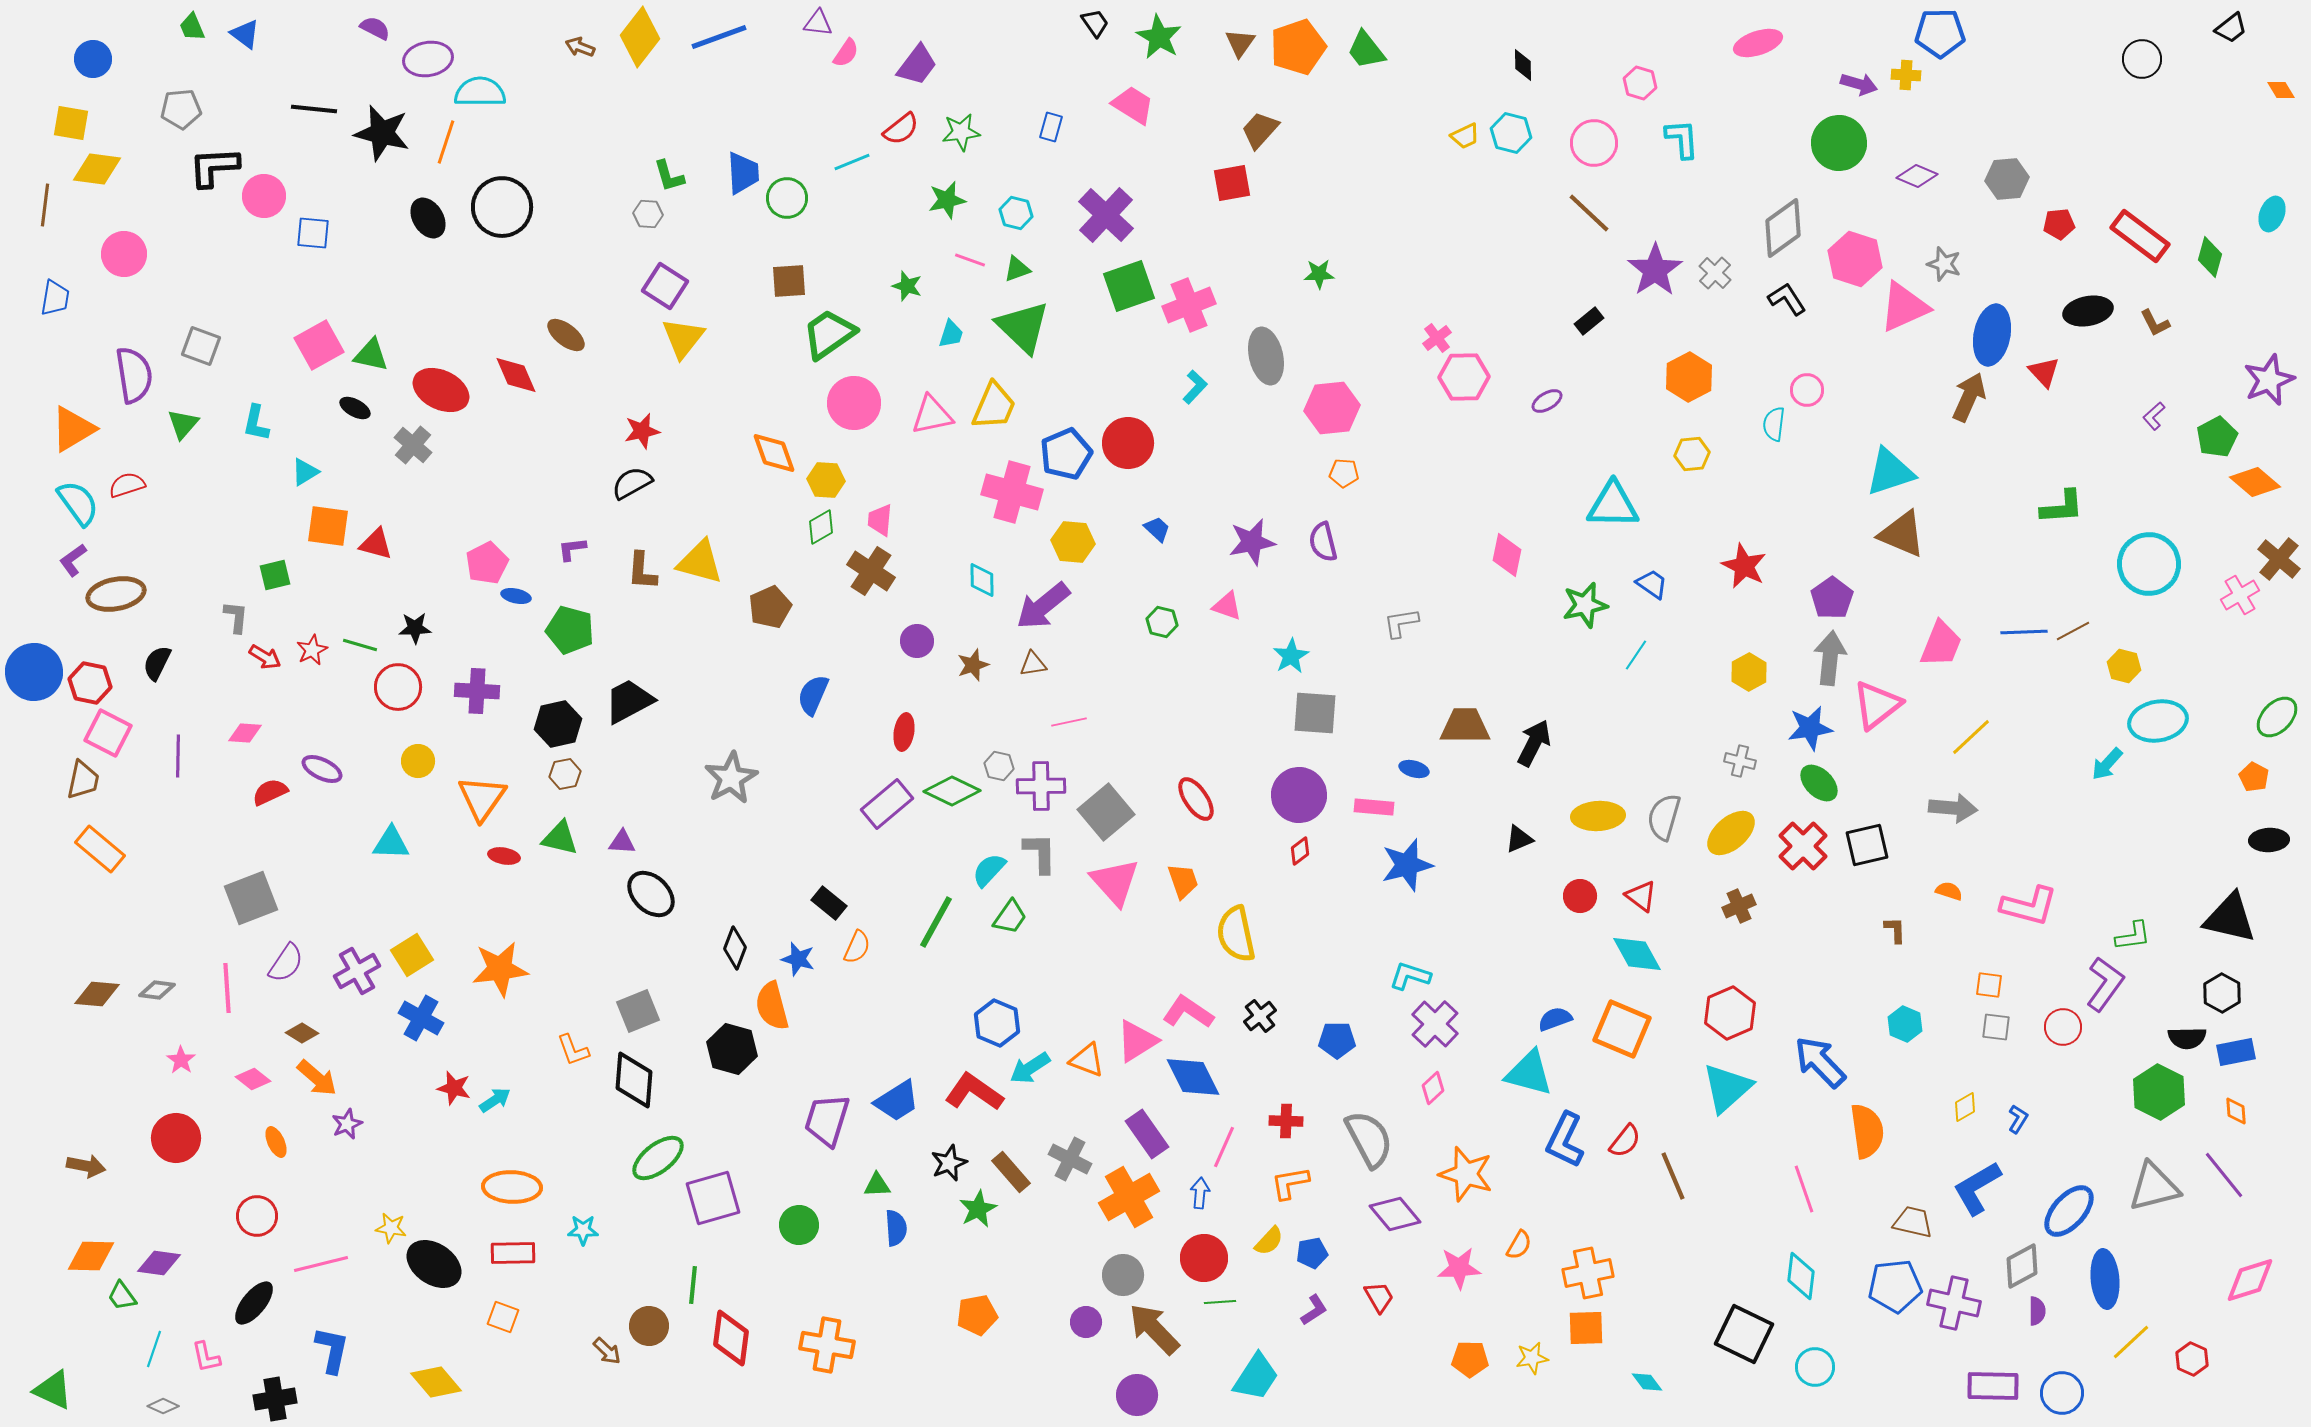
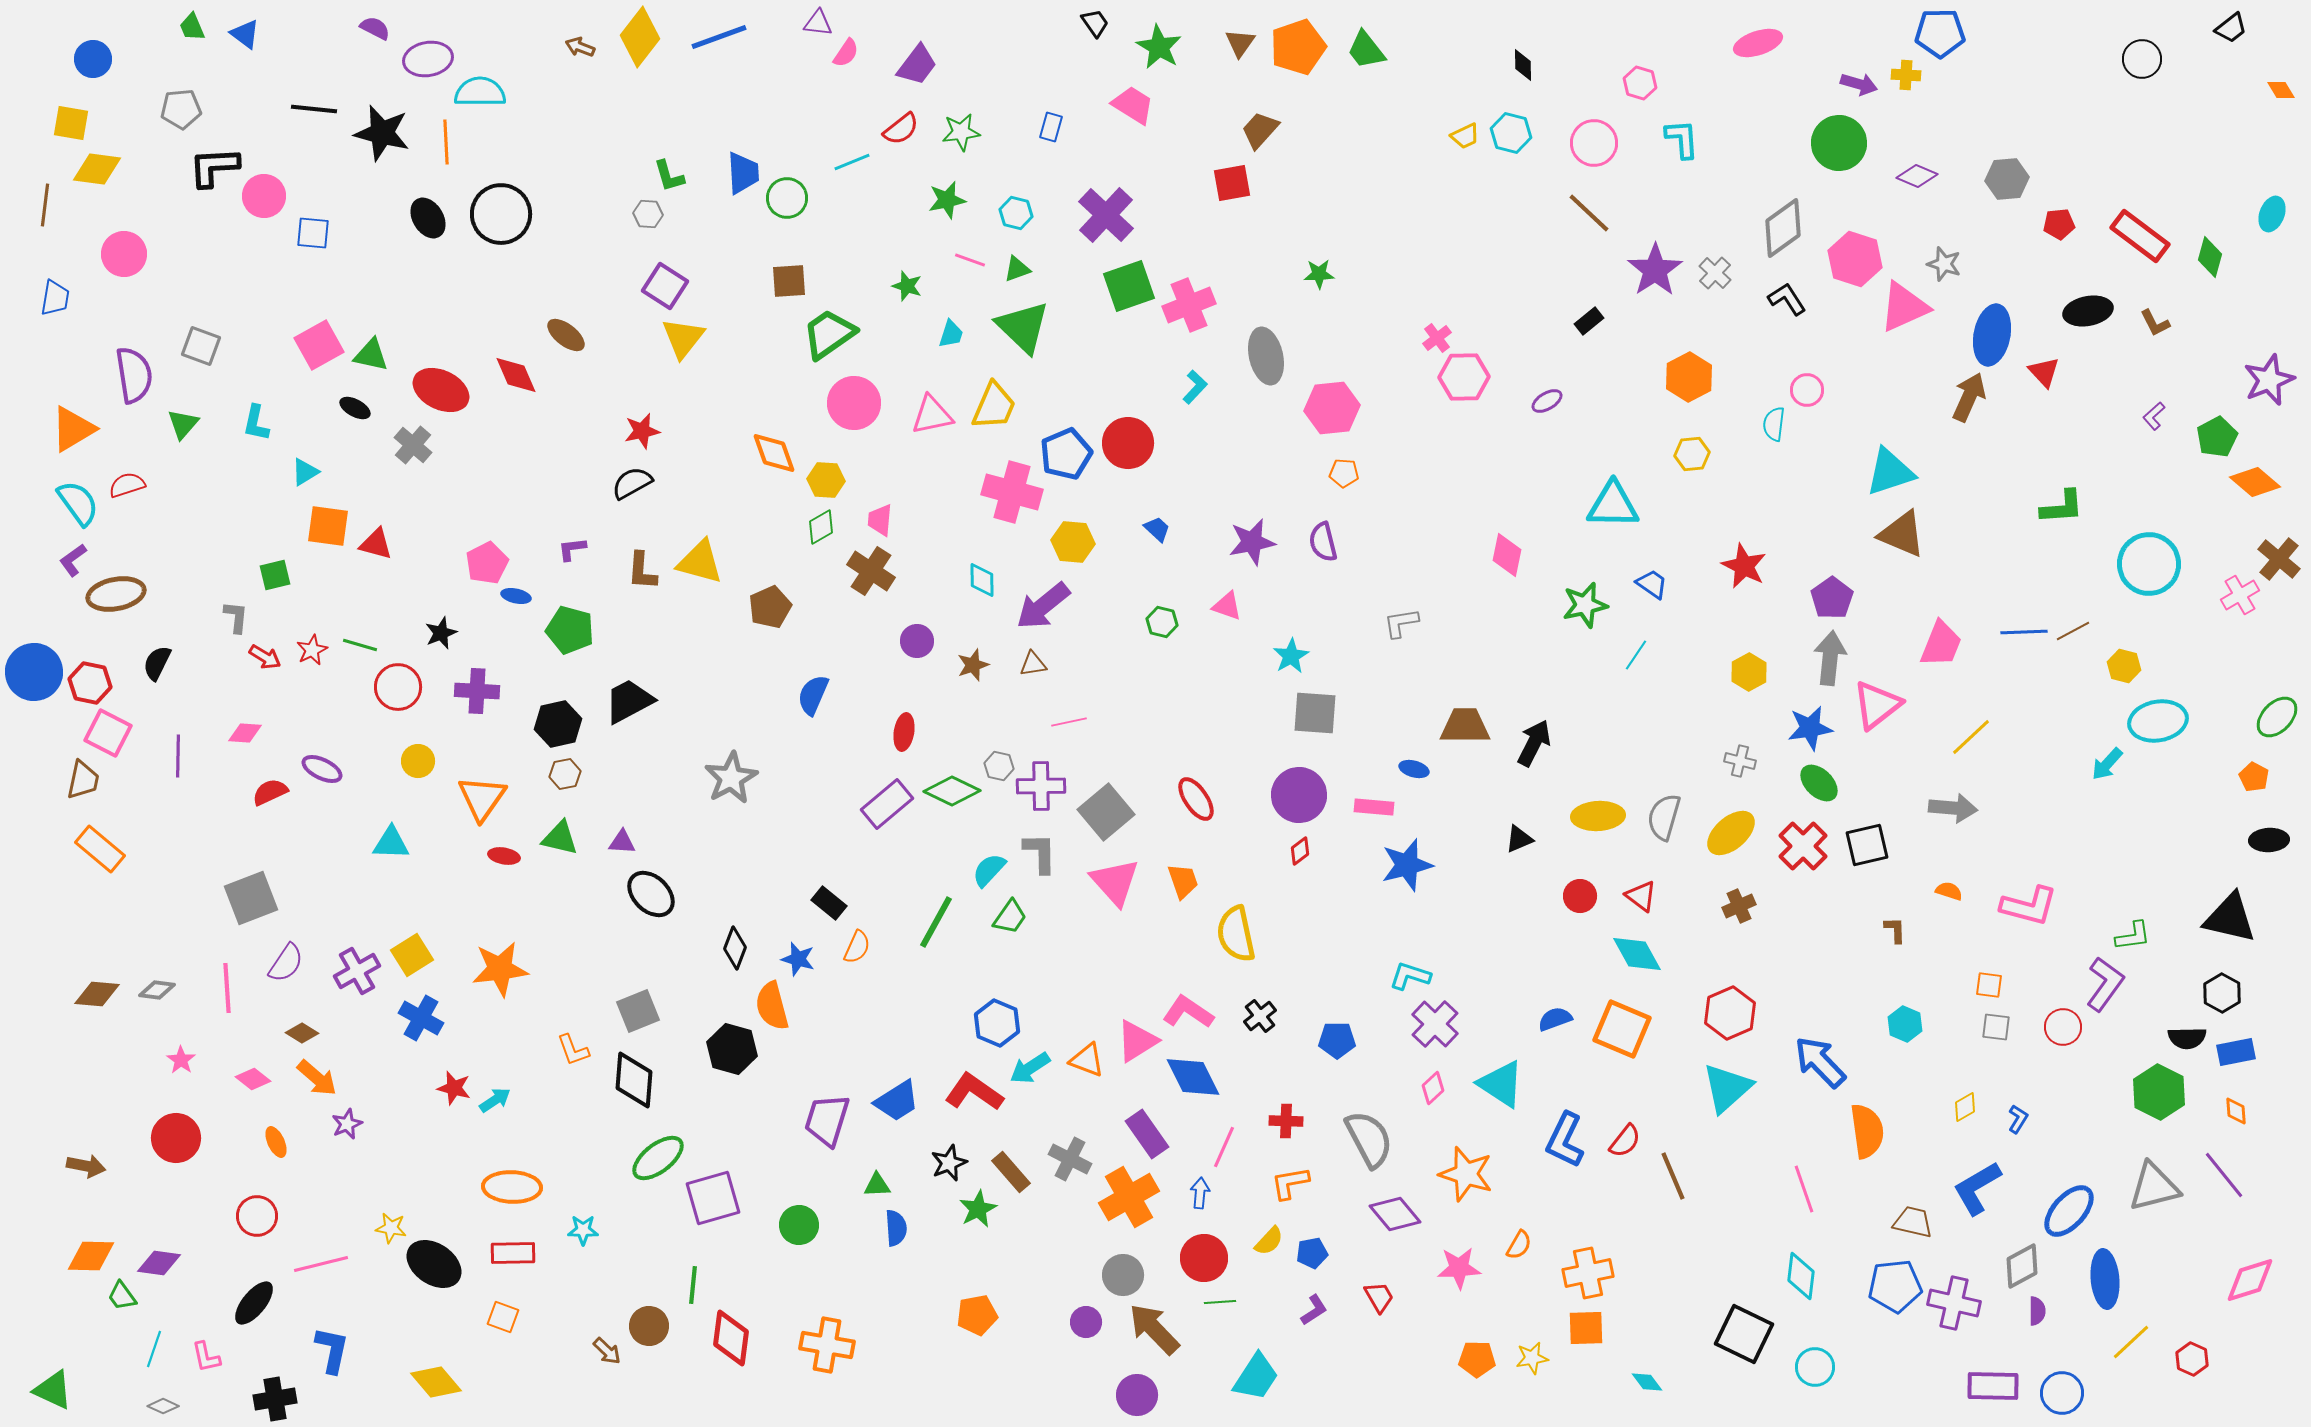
green star at (1159, 37): moved 10 px down
orange line at (446, 142): rotated 21 degrees counterclockwise
black circle at (502, 207): moved 1 px left, 7 px down
black star at (415, 628): moved 26 px right, 5 px down; rotated 20 degrees counterclockwise
cyan triangle at (1529, 1073): moved 28 px left, 11 px down; rotated 18 degrees clockwise
orange pentagon at (1470, 1359): moved 7 px right
